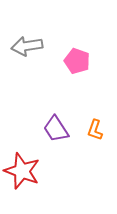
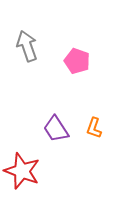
gray arrow: rotated 80 degrees clockwise
orange L-shape: moved 1 px left, 2 px up
